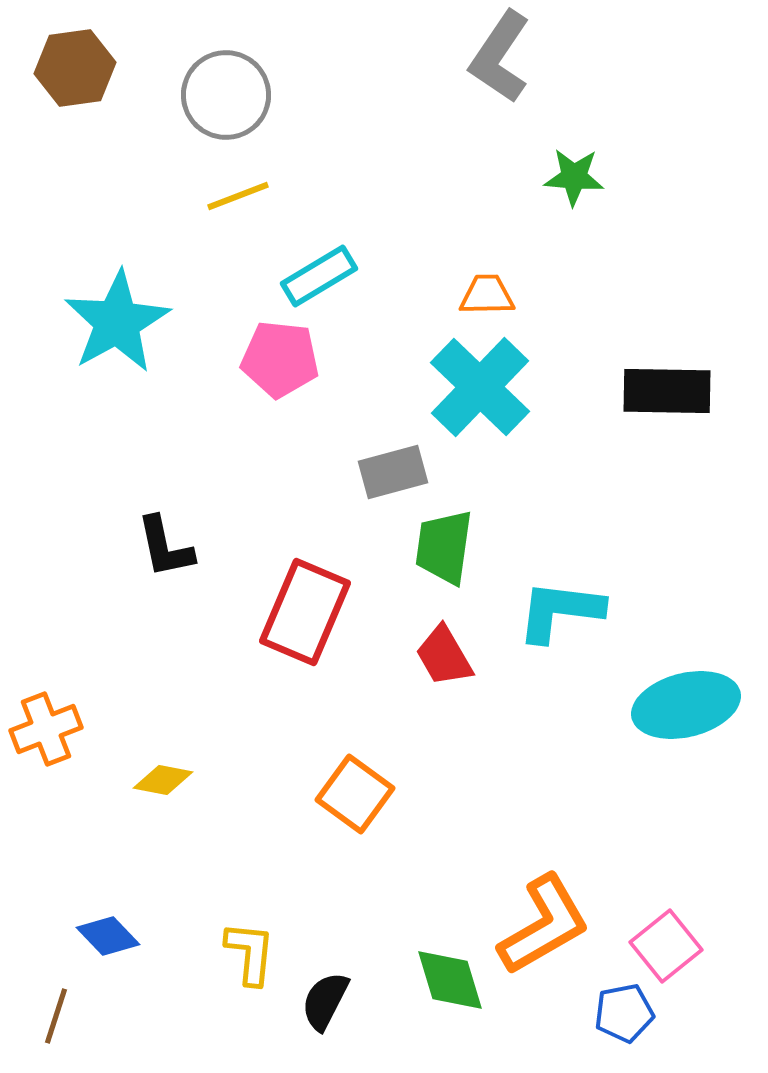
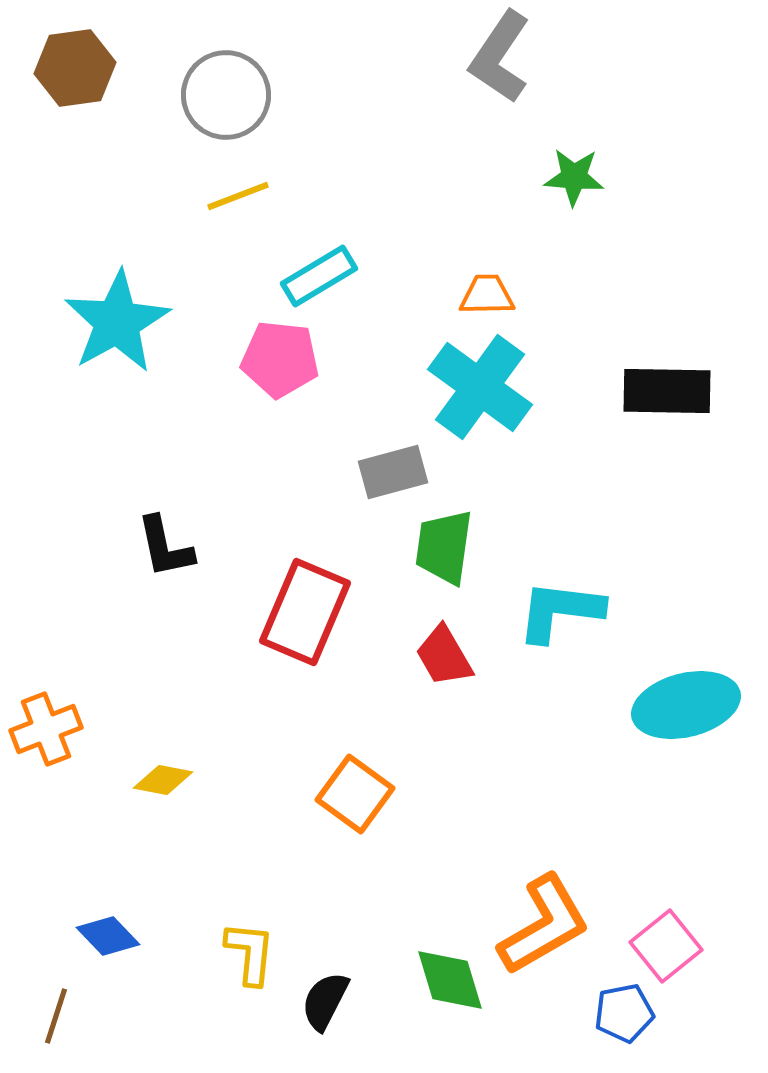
cyan cross: rotated 8 degrees counterclockwise
